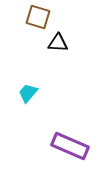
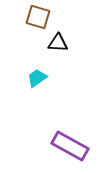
cyan trapezoid: moved 9 px right, 15 px up; rotated 15 degrees clockwise
purple rectangle: rotated 6 degrees clockwise
